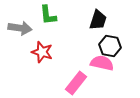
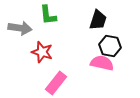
pink rectangle: moved 20 px left
